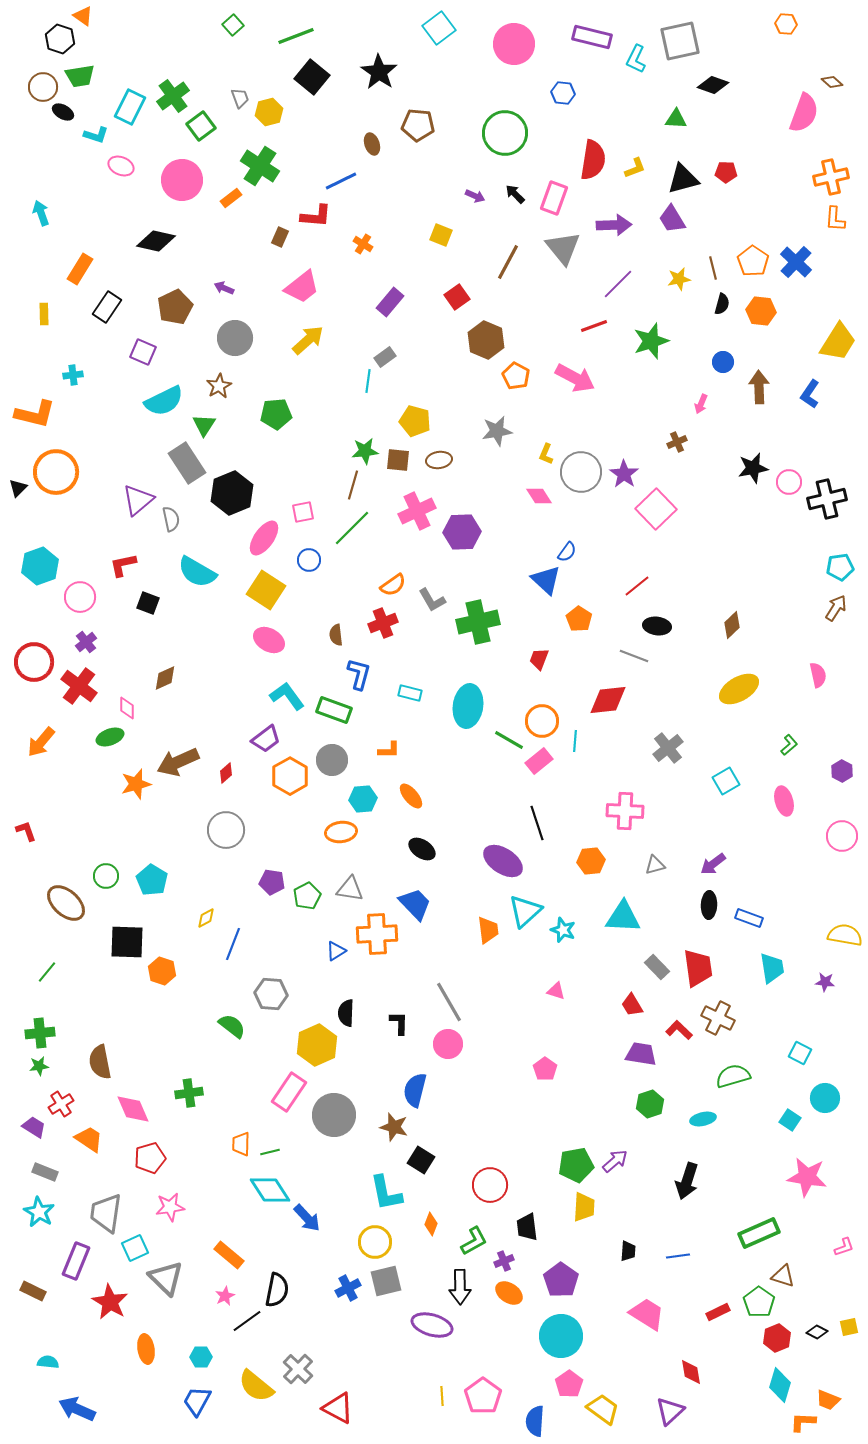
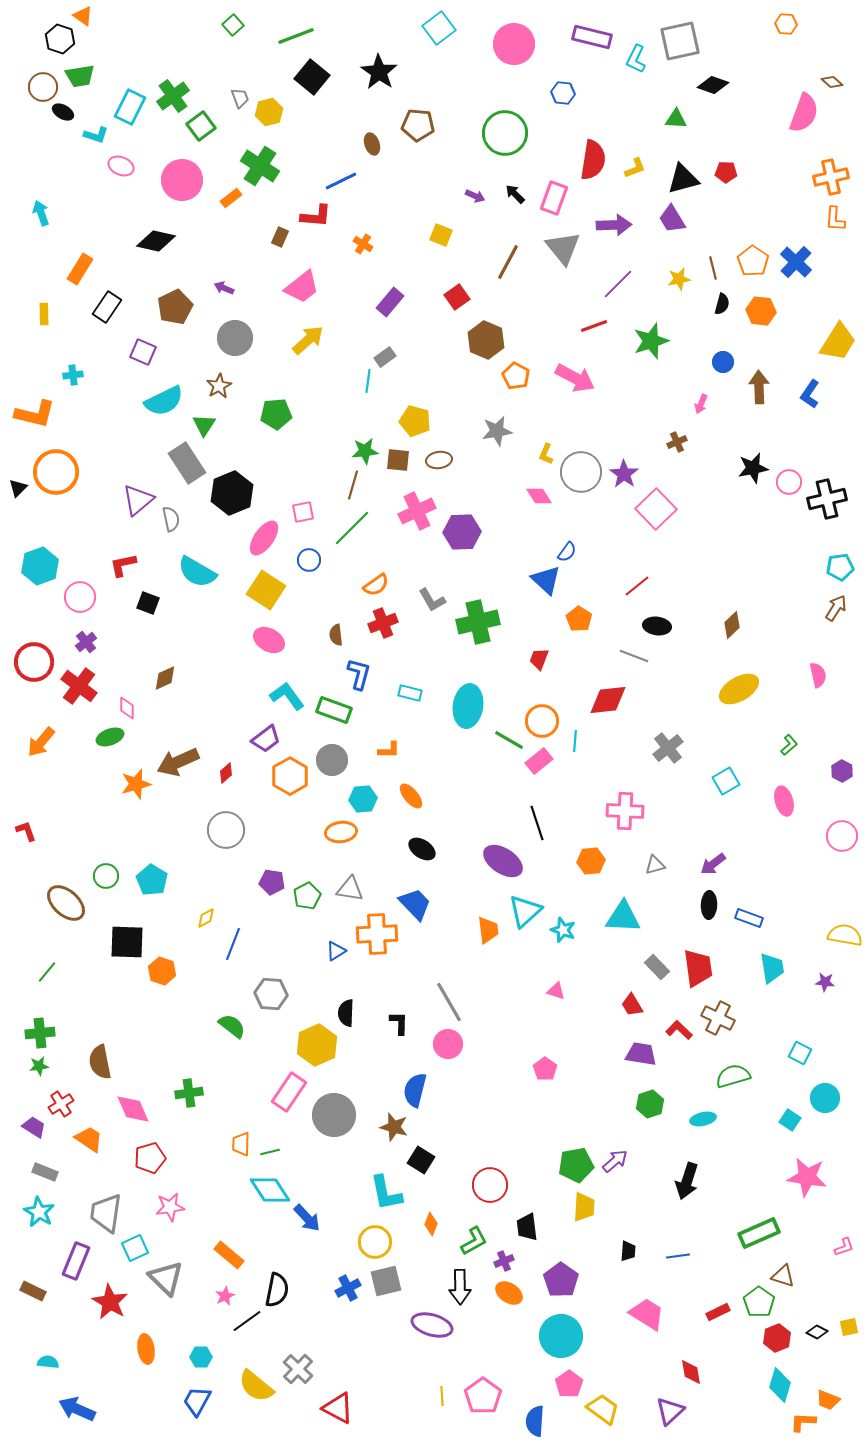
orange semicircle at (393, 585): moved 17 px left
